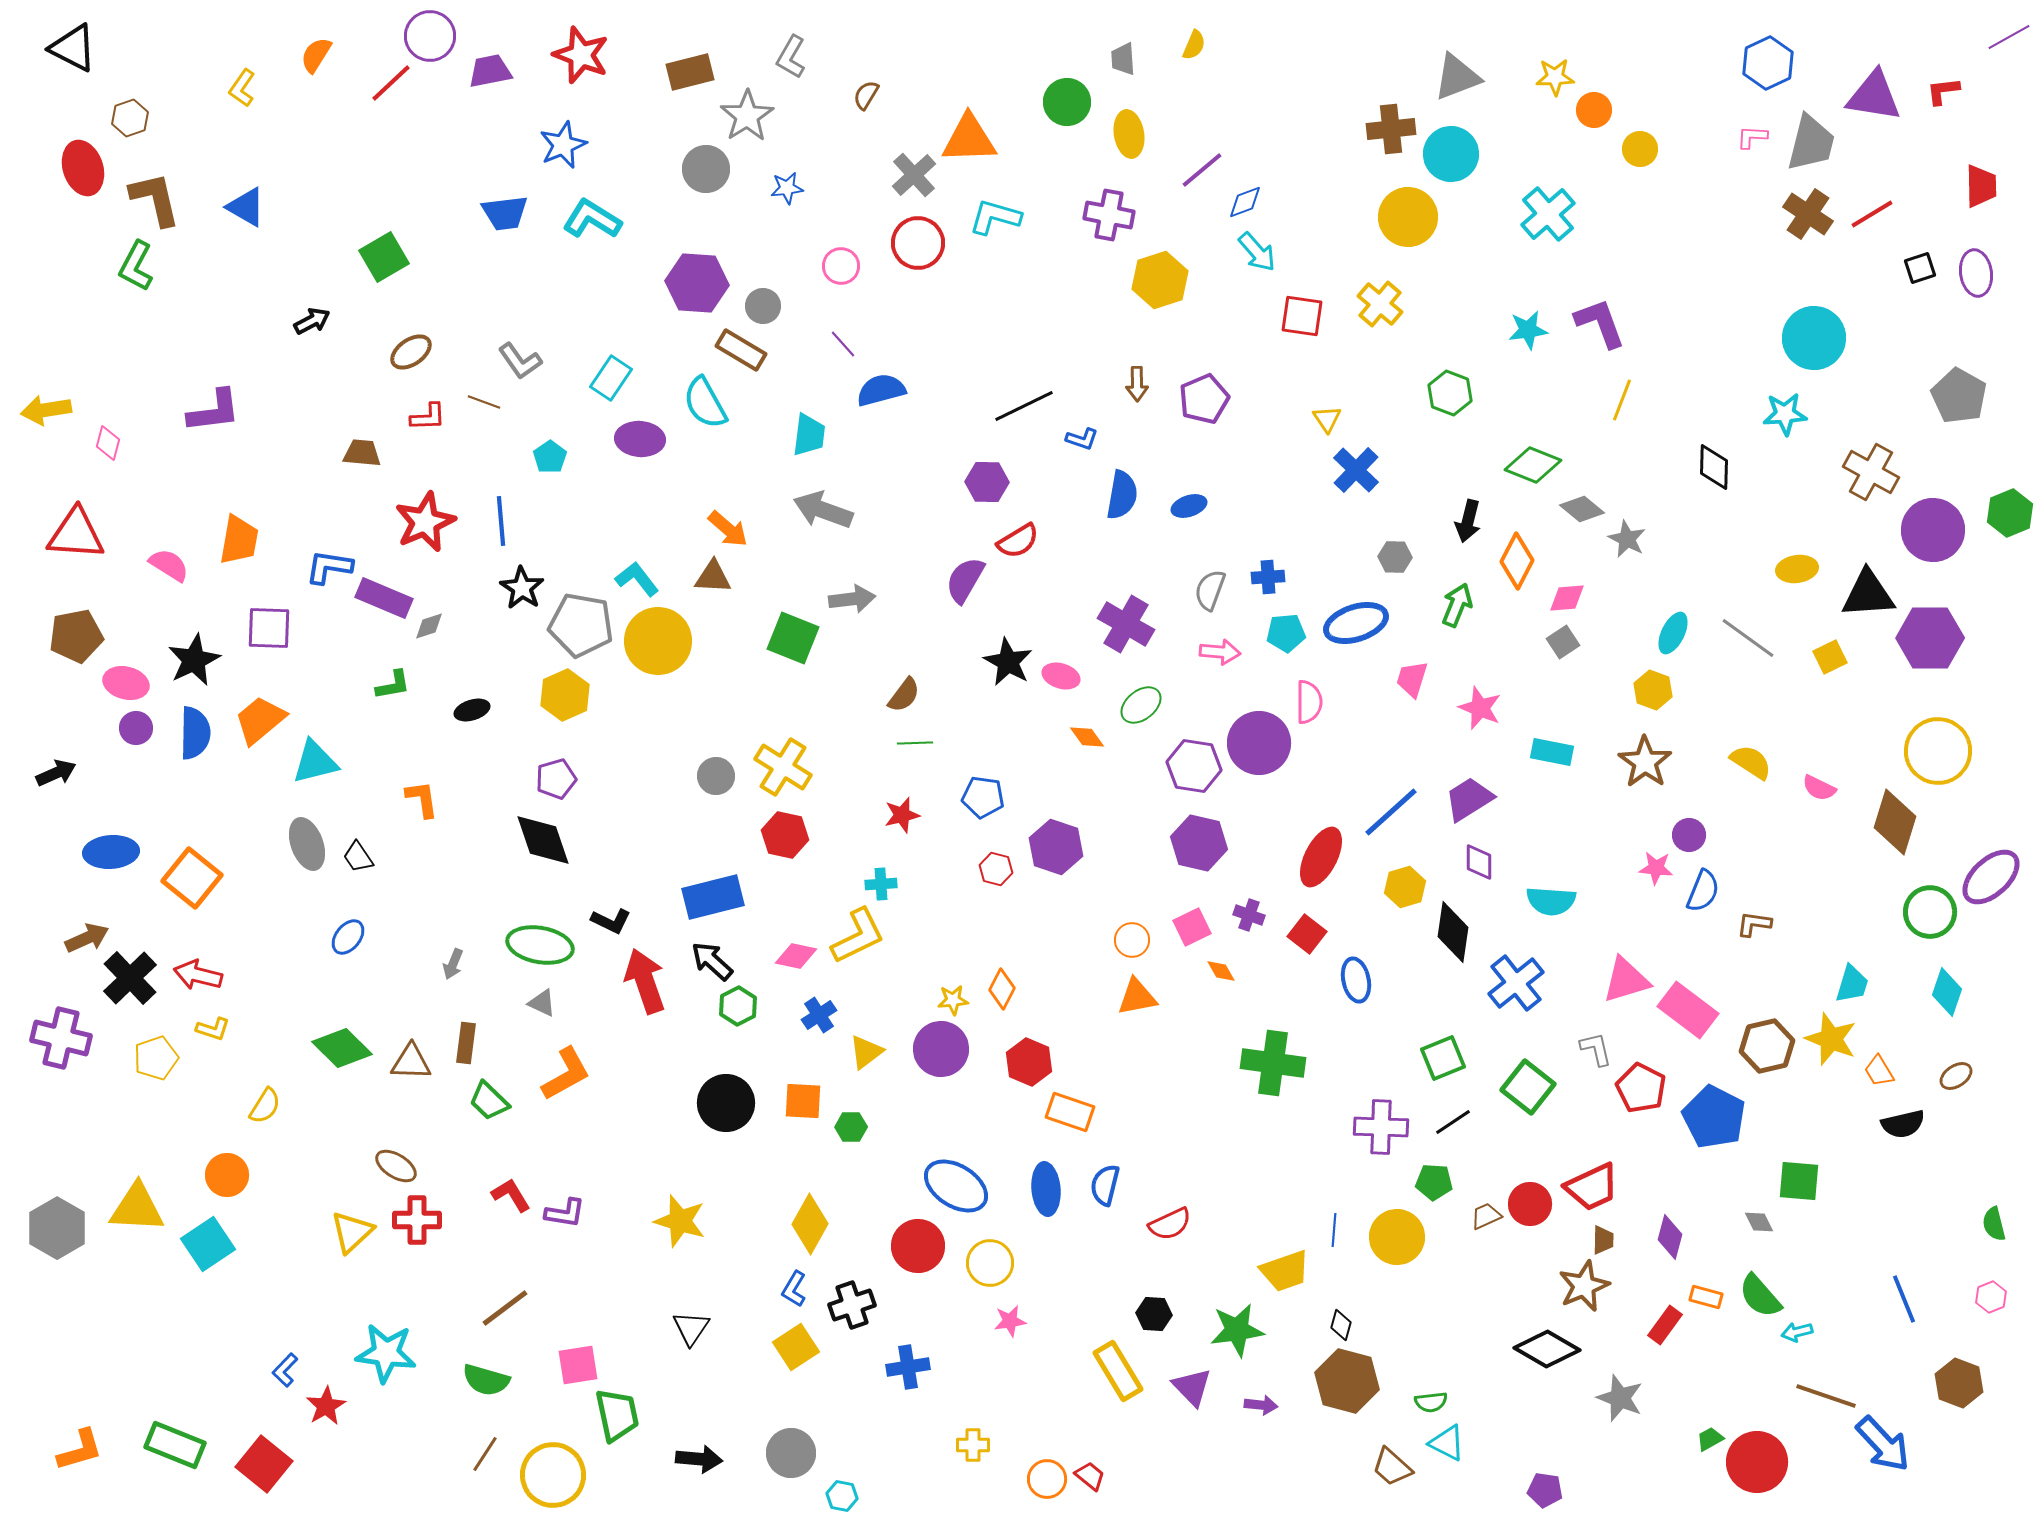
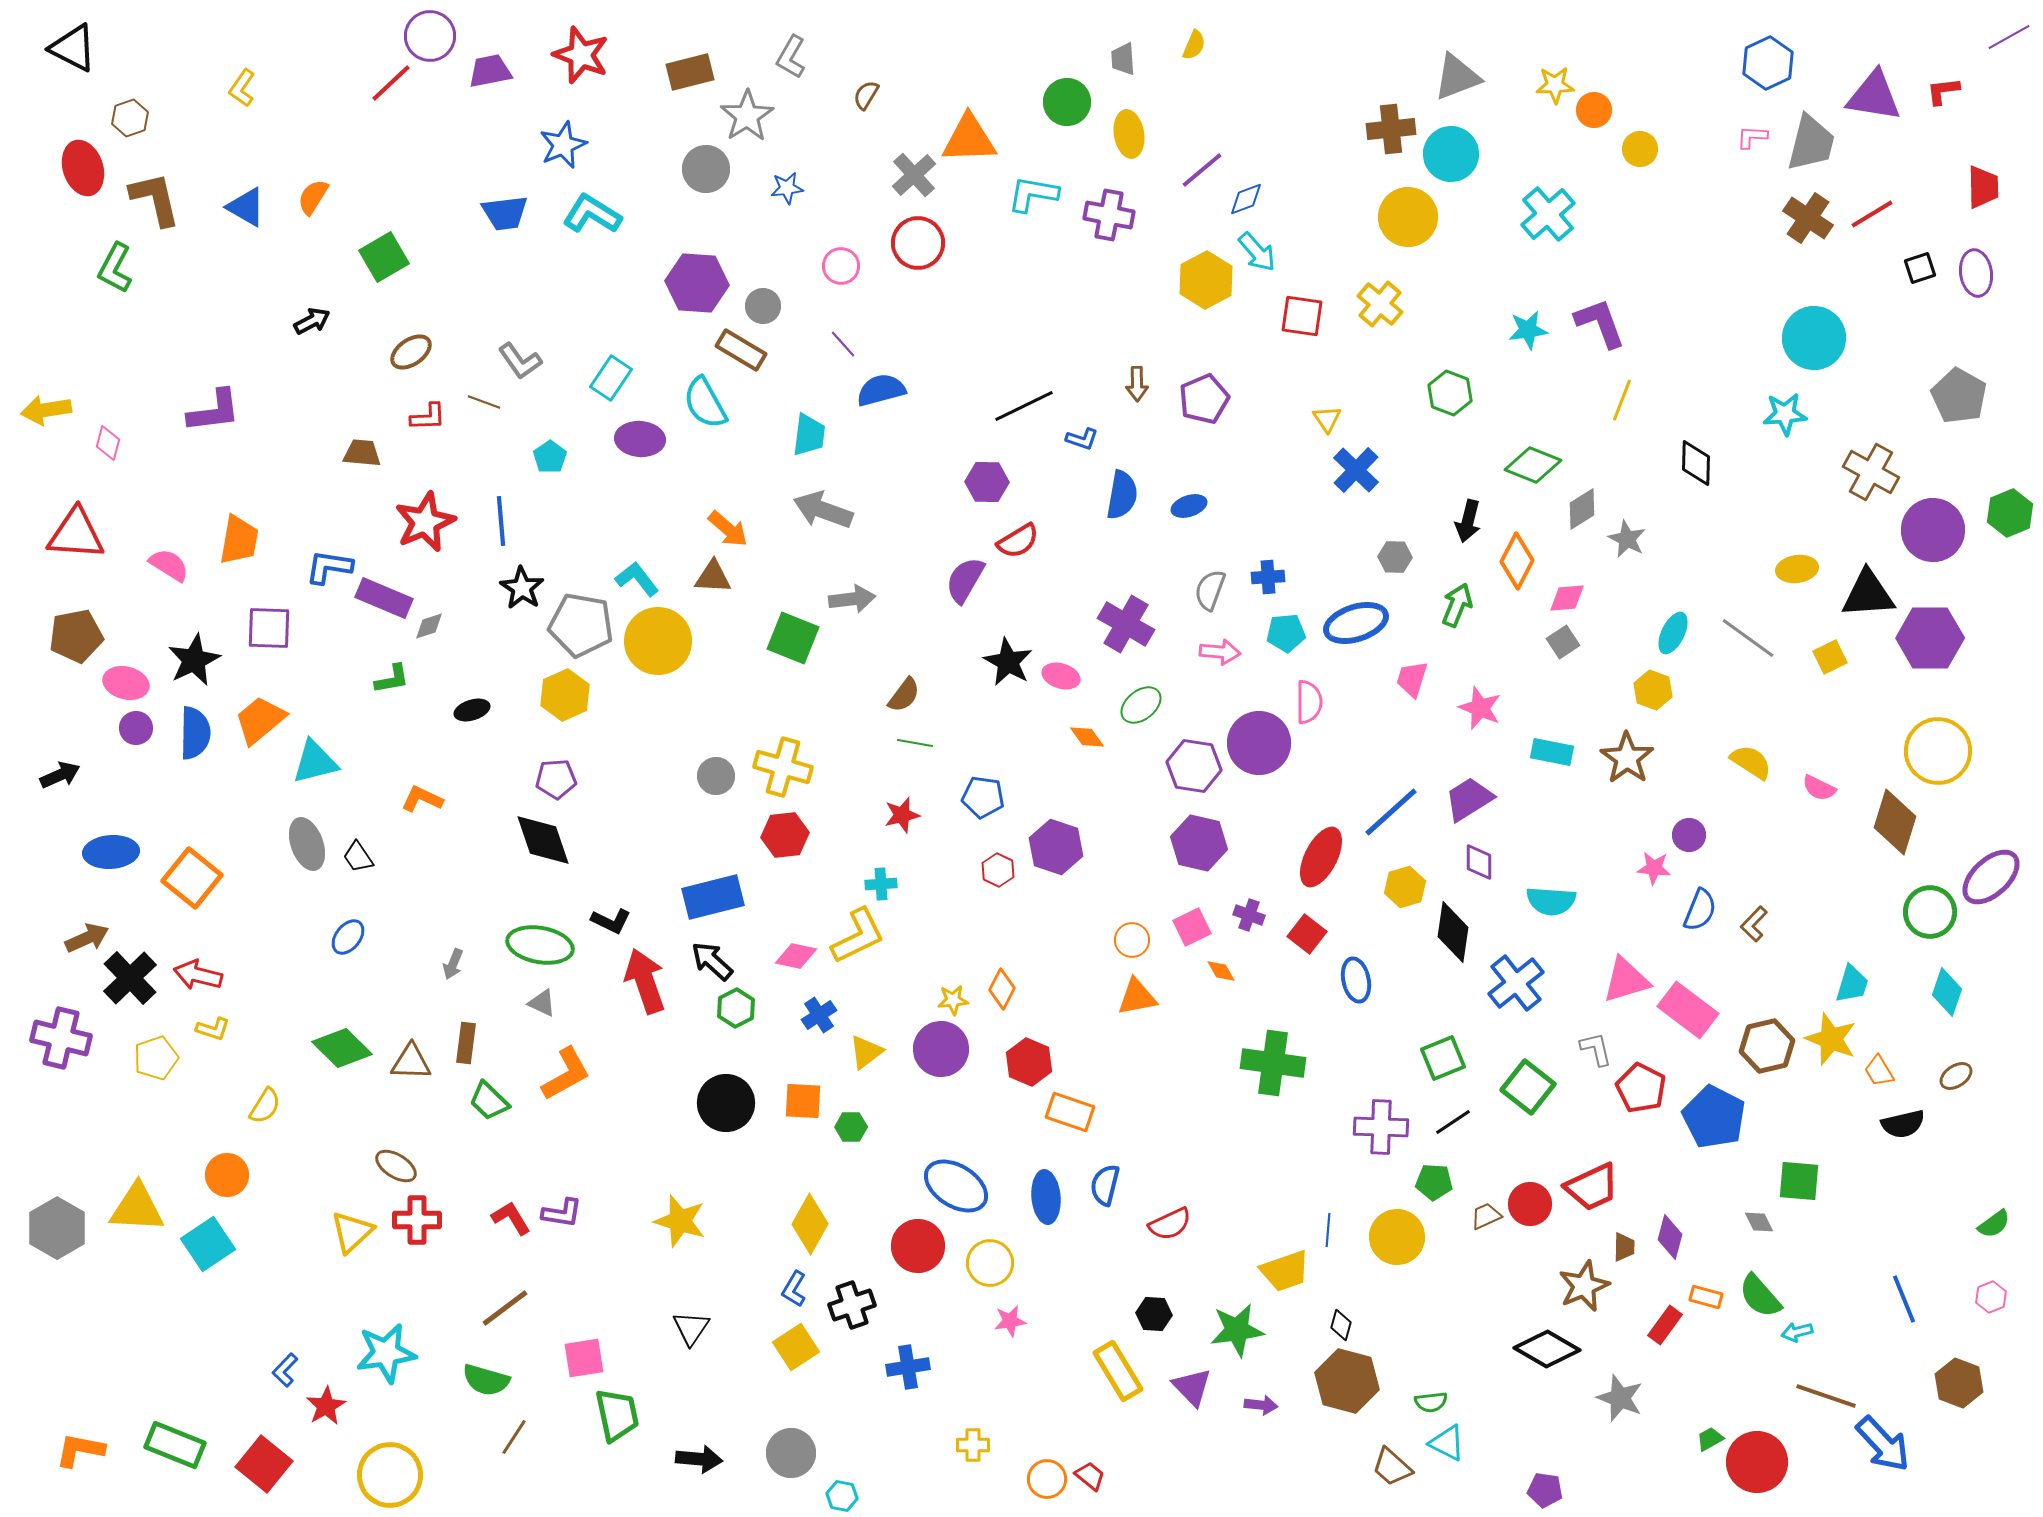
orange semicircle at (316, 55): moved 3 px left, 142 px down
yellow star at (1555, 77): moved 8 px down
red trapezoid at (1981, 186): moved 2 px right, 1 px down
blue diamond at (1245, 202): moved 1 px right, 3 px up
brown cross at (1808, 214): moved 4 px down
cyan L-shape at (995, 217): moved 38 px right, 23 px up; rotated 6 degrees counterclockwise
cyan L-shape at (592, 219): moved 5 px up
green L-shape at (136, 266): moved 21 px left, 2 px down
yellow hexagon at (1160, 280): moved 46 px right; rotated 10 degrees counterclockwise
black diamond at (1714, 467): moved 18 px left, 4 px up
gray diamond at (1582, 509): rotated 72 degrees counterclockwise
green L-shape at (393, 685): moved 1 px left, 6 px up
green line at (915, 743): rotated 12 degrees clockwise
brown star at (1645, 762): moved 18 px left, 4 px up
yellow cross at (783, 767): rotated 16 degrees counterclockwise
black arrow at (56, 773): moved 4 px right, 2 px down
purple pentagon at (556, 779): rotated 12 degrees clockwise
orange L-shape at (422, 799): rotated 57 degrees counterclockwise
red hexagon at (785, 835): rotated 18 degrees counterclockwise
pink star at (1656, 868): moved 2 px left
red hexagon at (996, 869): moved 2 px right, 1 px down; rotated 12 degrees clockwise
blue semicircle at (1703, 891): moved 3 px left, 19 px down
brown L-shape at (1754, 924): rotated 54 degrees counterclockwise
green hexagon at (738, 1006): moved 2 px left, 2 px down
blue ellipse at (1046, 1189): moved 8 px down
red L-shape at (511, 1195): moved 23 px down
purple L-shape at (565, 1213): moved 3 px left
green semicircle at (1994, 1224): rotated 112 degrees counterclockwise
blue line at (1334, 1230): moved 6 px left
brown trapezoid at (1603, 1240): moved 21 px right, 7 px down
cyan star at (386, 1353): rotated 16 degrees counterclockwise
pink square at (578, 1365): moved 6 px right, 7 px up
orange L-shape at (80, 1450): rotated 153 degrees counterclockwise
brown line at (485, 1454): moved 29 px right, 17 px up
yellow circle at (553, 1475): moved 163 px left
